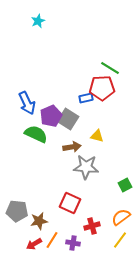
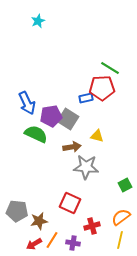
purple pentagon: rotated 15 degrees clockwise
yellow line: rotated 24 degrees counterclockwise
